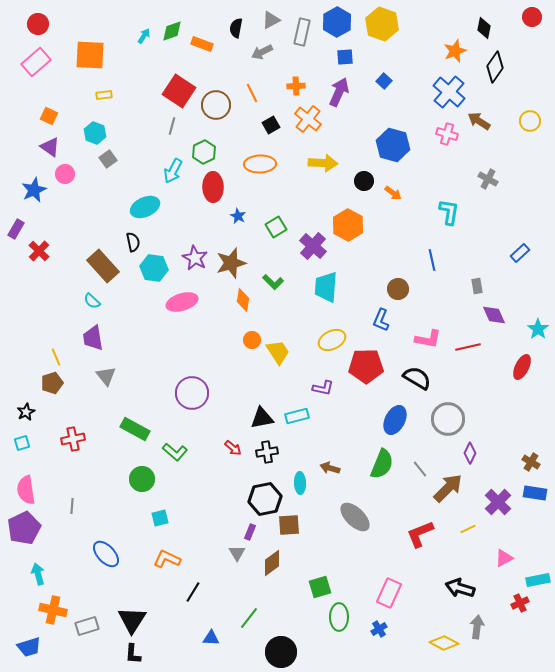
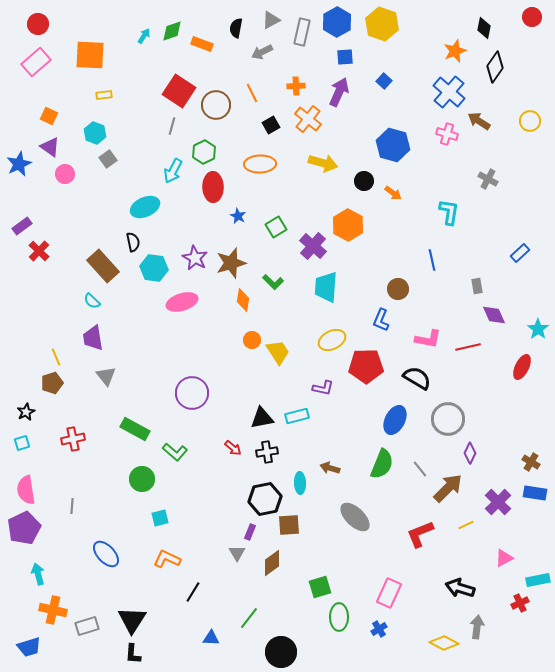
yellow arrow at (323, 163): rotated 12 degrees clockwise
blue star at (34, 190): moved 15 px left, 26 px up
purple rectangle at (16, 229): moved 6 px right, 3 px up; rotated 24 degrees clockwise
yellow line at (468, 529): moved 2 px left, 4 px up
